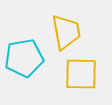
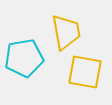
yellow square: moved 4 px right, 2 px up; rotated 9 degrees clockwise
